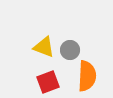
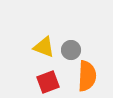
gray circle: moved 1 px right
